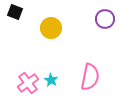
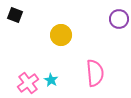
black square: moved 3 px down
purple circle: moved 14 px right
yellow circle: moved 10 px right, 7 px down
pink semicircle: moved 5 px right, 4 px up; rotated 16 degrees counterclockwise
